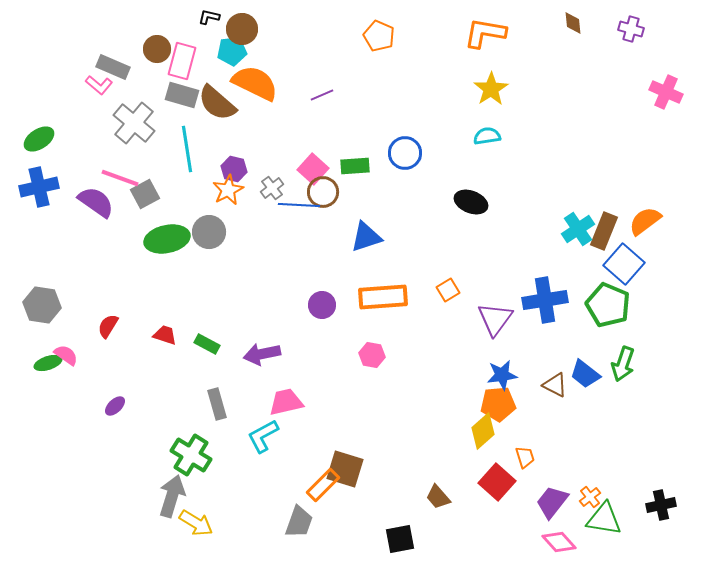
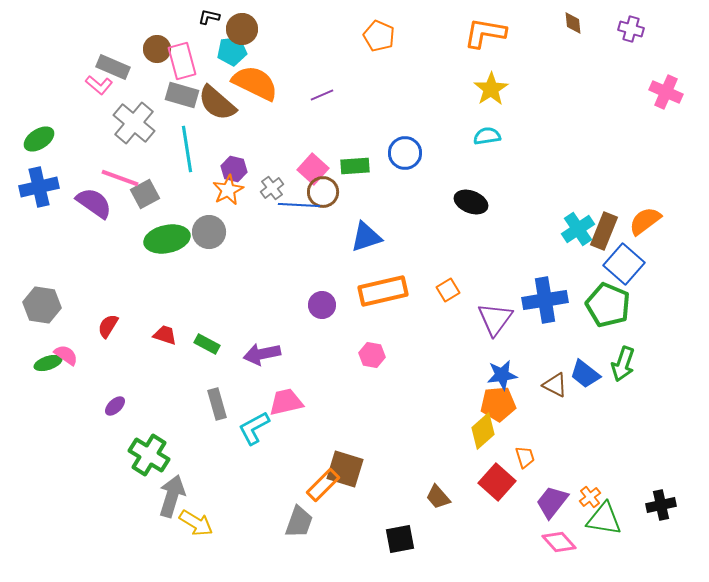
pink rectangle at (182, 61): rotated 30 degrees counterclockwise
purple semicircle at (96, 202): moved 2 px left, 1 px down
orange rectangle at (383, 297): moved 6 px up; rotated 9 degrees counterclockwise
cyan L-shape at (263, 436): moved 9 px left, 8 px up
green cross at (191, 455): moved 42 px left
